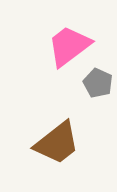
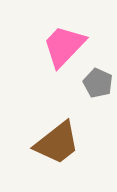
pink trapezoid: moved 5 px left; rotated 9 degrees counterclockwise
